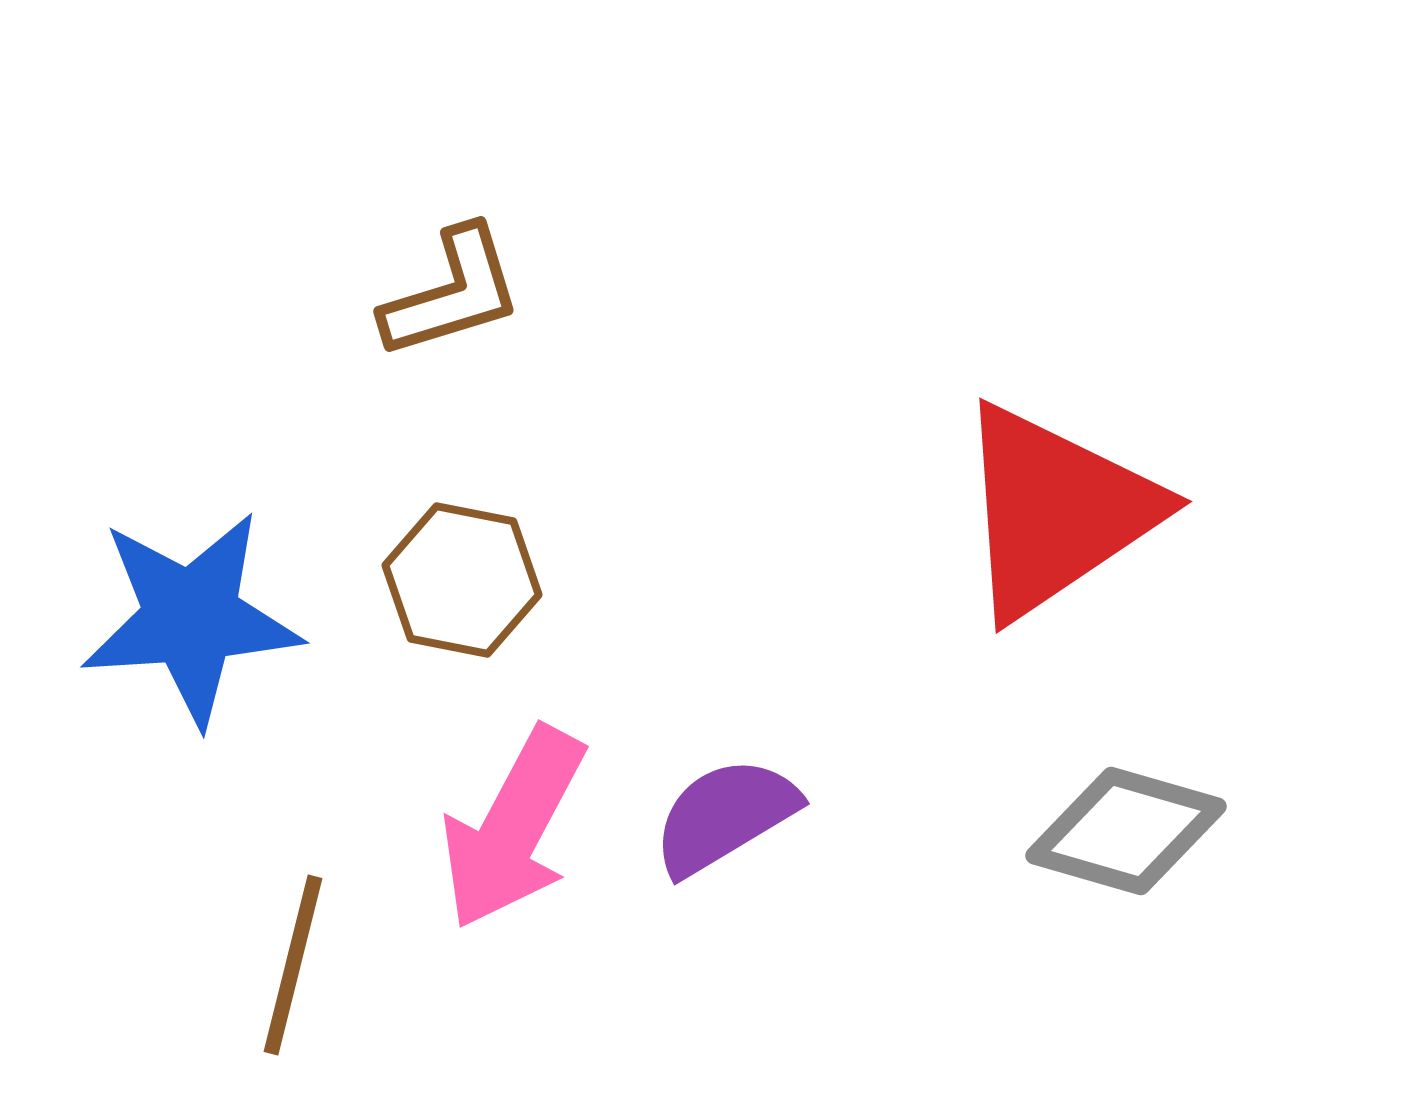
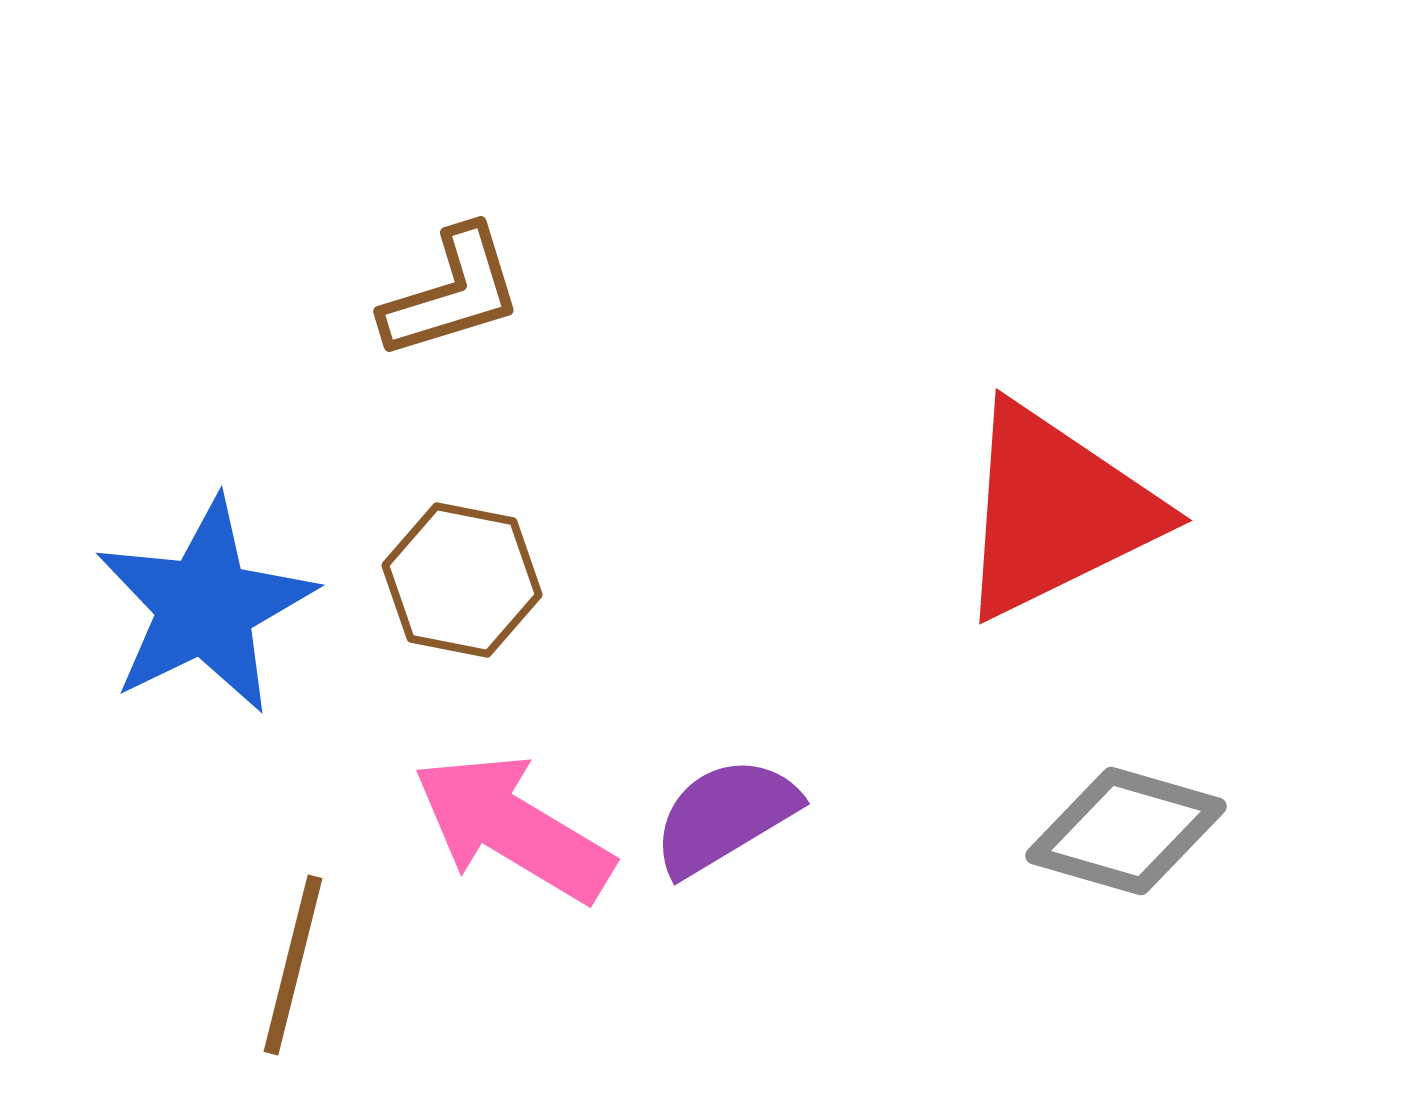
red triangle: rotated 8 degrees clockwise
blue star: moved 14 px right, 12 px up; rotated 22 degrees counterclockwise
pink arrow: rotated 93 degrees clockwise
